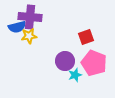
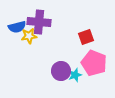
purple cross: moved 9 px right, 5 px down
purple circle: moved 4 px left, 10 px down
